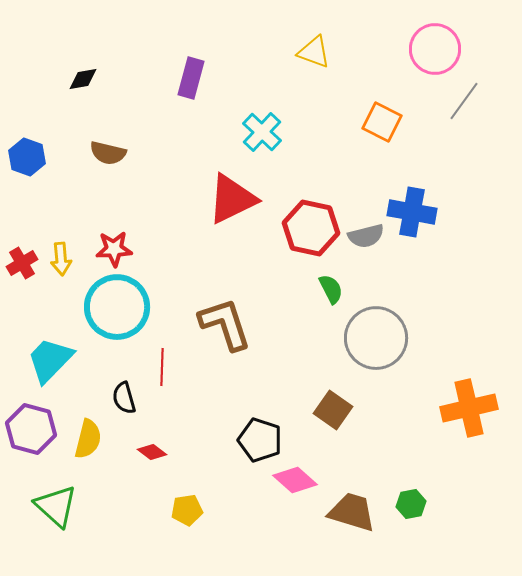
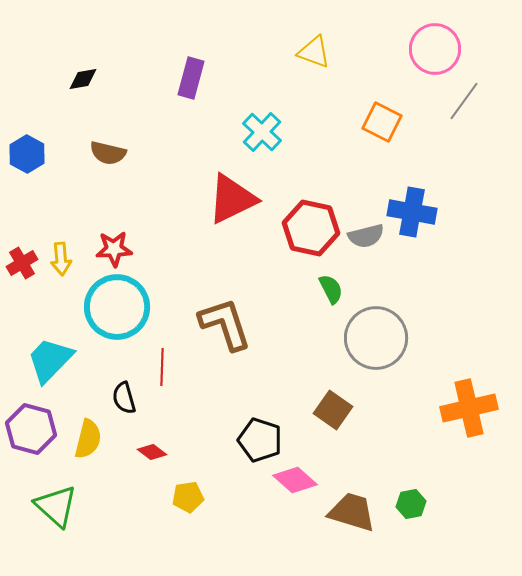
blue hexagon: moved 3 px up; rotated 9 degrees clockwise
yellow pentagon: moved 1 px right, 13 px up
